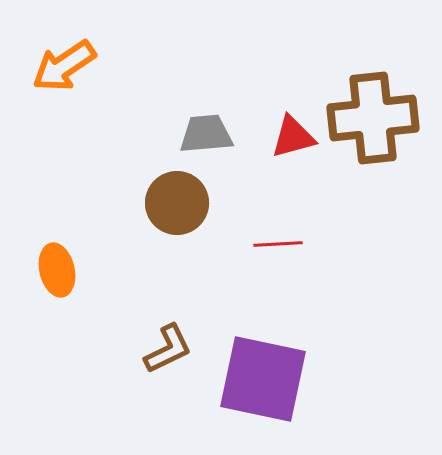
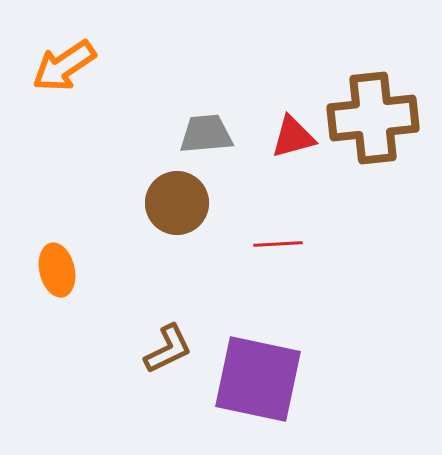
purple square: moved 5 px left
